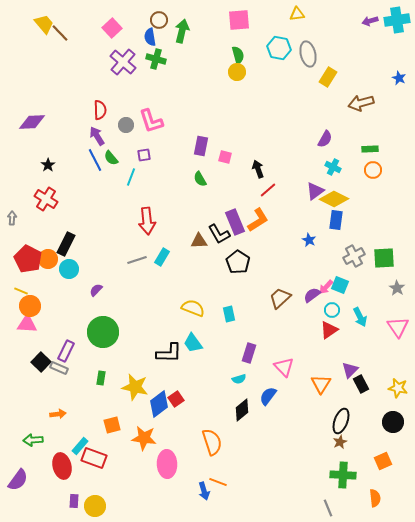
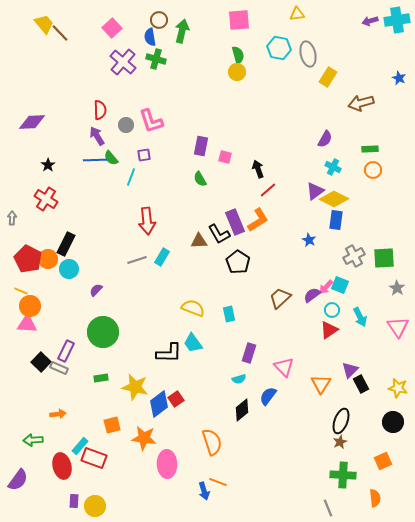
blue line at (95, 160): rotated 65 degrees counterclockwise
green rectangle at (101, 378): rotated 72 degrees clockwise
